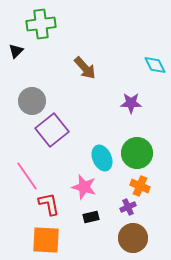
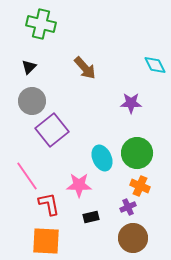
green cross: rotated 20 degrees clockwise
black triangle: moved 13 px right, 16 px down
pink star: moved 5 px left, 2 px up; rotated 15 degrees counterclockwise
orange square: moved 1 px down
